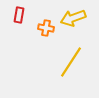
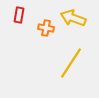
yellow arrow: rotated 40 degrees clockwise
yellow line: moved 1 px down
